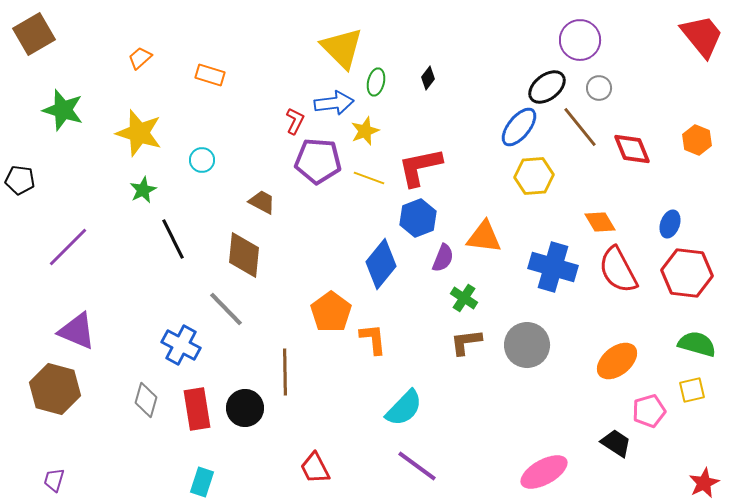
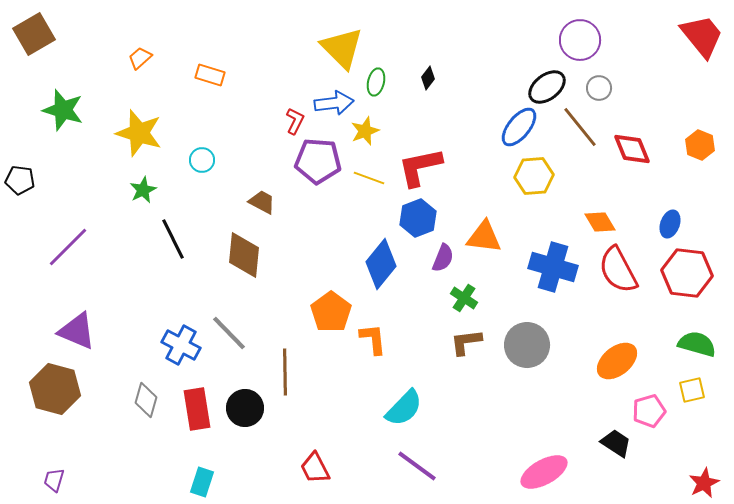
orange hexagon at (697, 140): moved 3 px right, 5 px down
gray line at (226, 309): moved 3 px right, 24 px down
